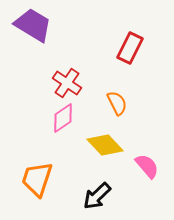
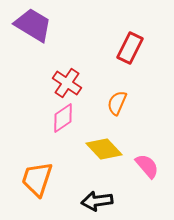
orange semicircle: rotated 130 degrees counterclockwise
yellow diamond: moved 1 px left, 4 px down
black arrow: moved 5 px down; rotated 36 degrees clockwise
